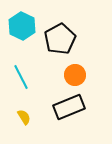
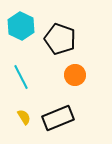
cyan hexagon: moved 1 px left
black pentagon: rotated 24 degrees counterclockwise
black rectangle: moved 11 px left, 11 px down
